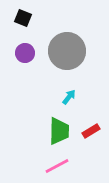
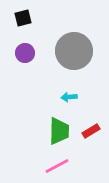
black square: rotated 36 degrees counterclockwise
gray circle: moved 7 px right
cyan arrow: rotated 133 degrees counterclockwise
